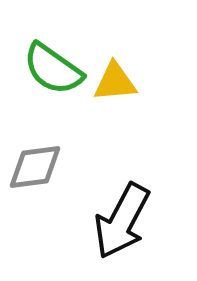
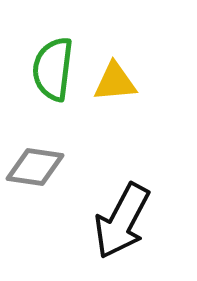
green semicircle: rotated 62 degrees clockwise
gray diamond: rotated 16 degrees clockwise
